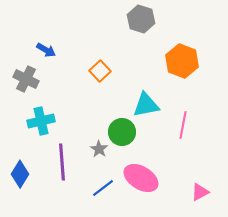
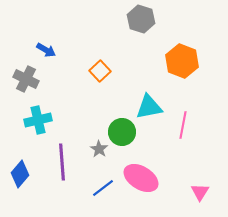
cyan triangle: moved 3 px right, 2 px down
cyan cross: moved 3 px left, 1 px up
blue diamond: rotated 8 degrees clockwise
pink triangle: rotated 30 degrees counterclockwise
